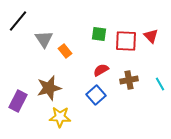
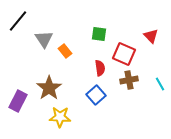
red square: moved 2 px left, 13 px down; rotated 20 degrees clockwise
red semicircle: moved 1 px left, 2 px up; rotated 112 degrees clockwise
brown star: rotated 20 degrees counterclockwise
